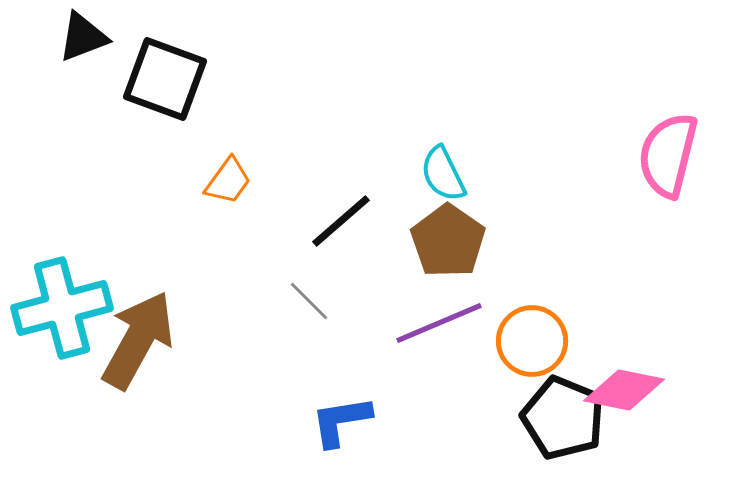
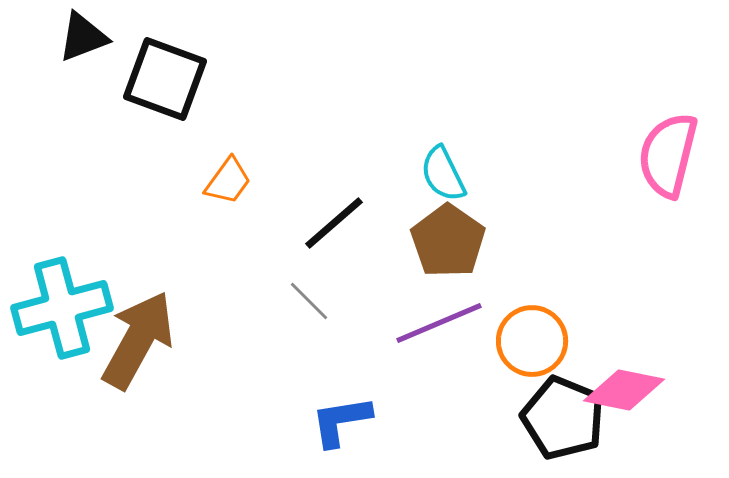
black line: moved 7 px left, 2 px down
